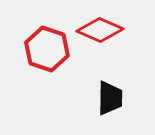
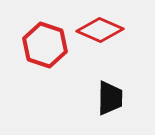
red hexagon: moved 2 px left, 4 px up
